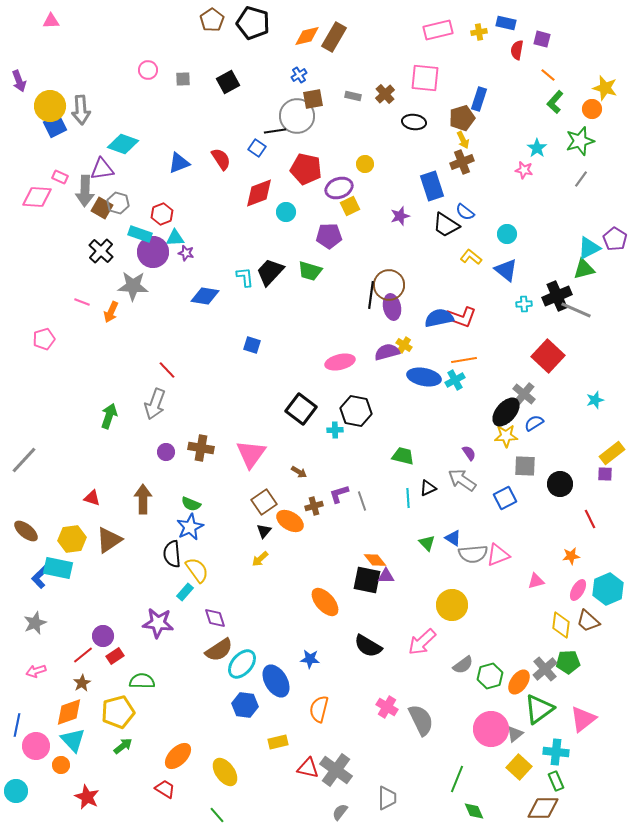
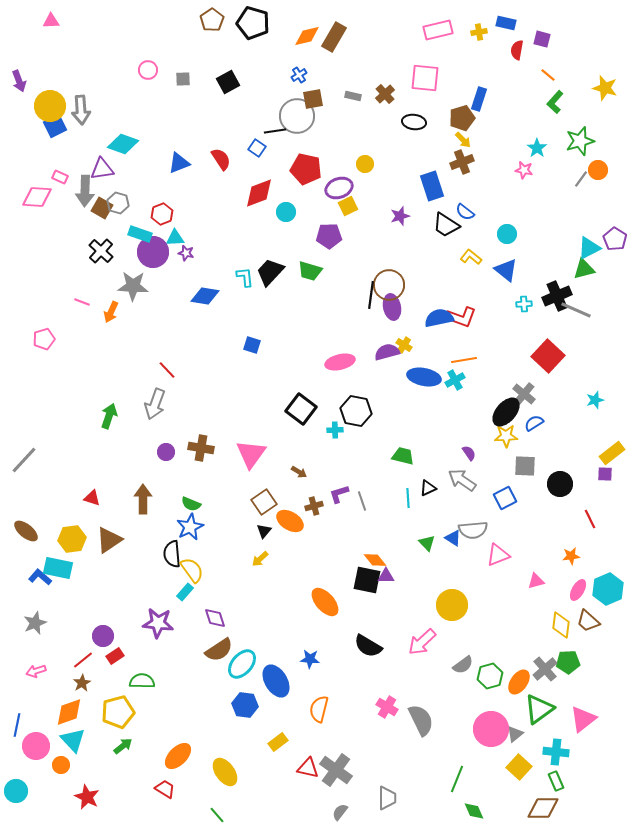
orange circle at (592, 109): moved 6 px right, 61 px down
yellow arrow at (463, 140): rotated 18 degrees counterclockwise
yellow square at (350, 206): moved 2 px left
gray semicircle at (473, 554): moved 24 px up
yellow semicircle at (197, 570): moved 5 px left
blue L-shape at (40, 577): rotated 85 degrees clockwise
red line at (83, 655): moved 5 px down
yellow rectangle at (278, 742): rotated 24 degrees counterclockwise
